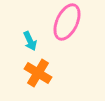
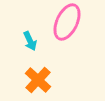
orange cross: moved 7 px down; rotated 12 degrees clockwise
